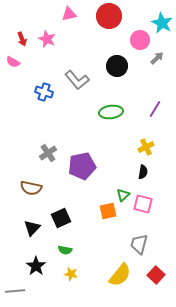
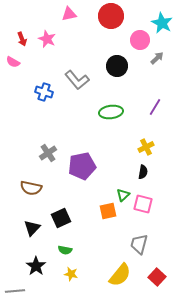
red circle: moved 2 px right
purple line: moved 2 px up
red square: moved 1 px right, 2 px down
